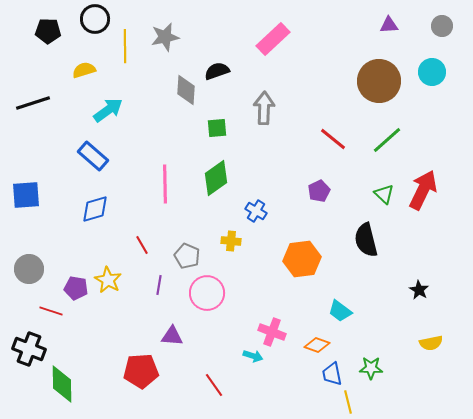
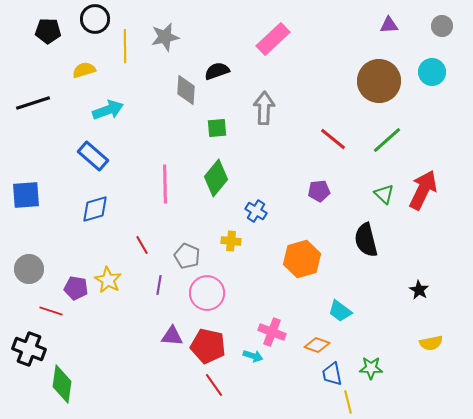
cyan arrow at (108, 110): rotated 16 degrees clockwise
green diamond at (216, 178): rotated 15 degrees counterclockwise
purple pentagon at (319, 191): rotated 20 degrees clockwise
orange hexagon at (302, 259): rotated 9 degrees counterclockwise
red pentagon at (141, 371): moved 67 px right, 25 px up; rotated 16 degrees clockwise
green diamond at (62, 384): rotated 9 degrees clockwise
